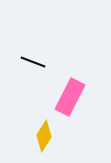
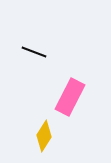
black line: moved 1 px right, 10 px up
